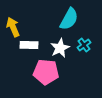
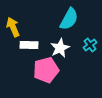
cyan cross: moved 6 px right
pink pentagon: moved 2 px up; rotated 20 degrees counterclockwise
